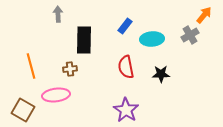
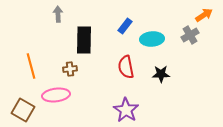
orange arrow: rotated 18 degrees clockwise
